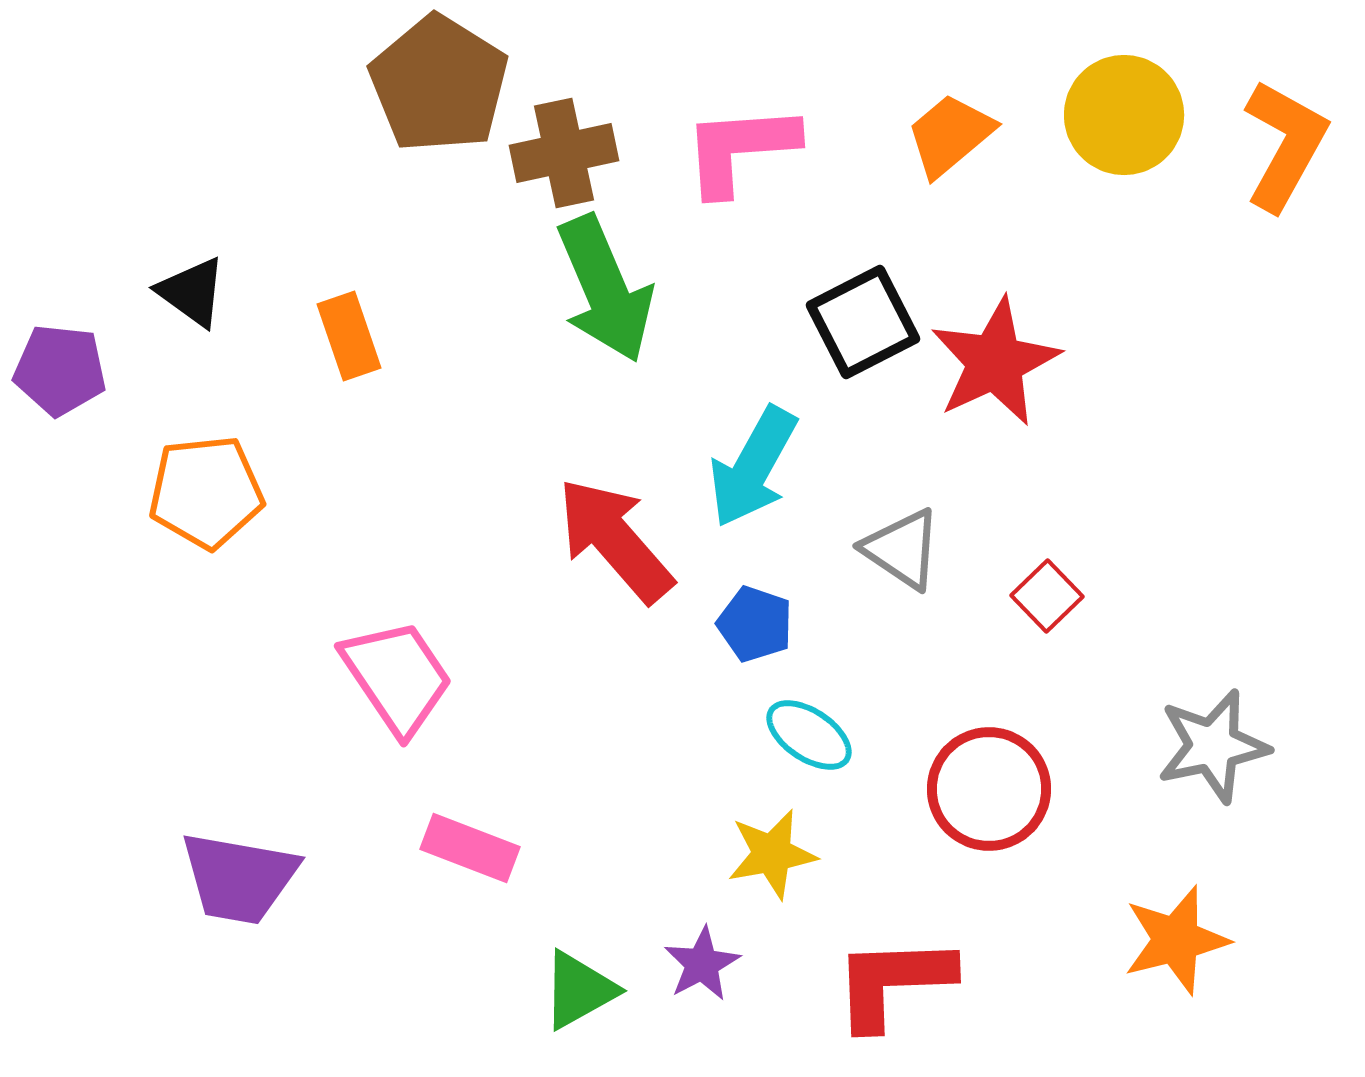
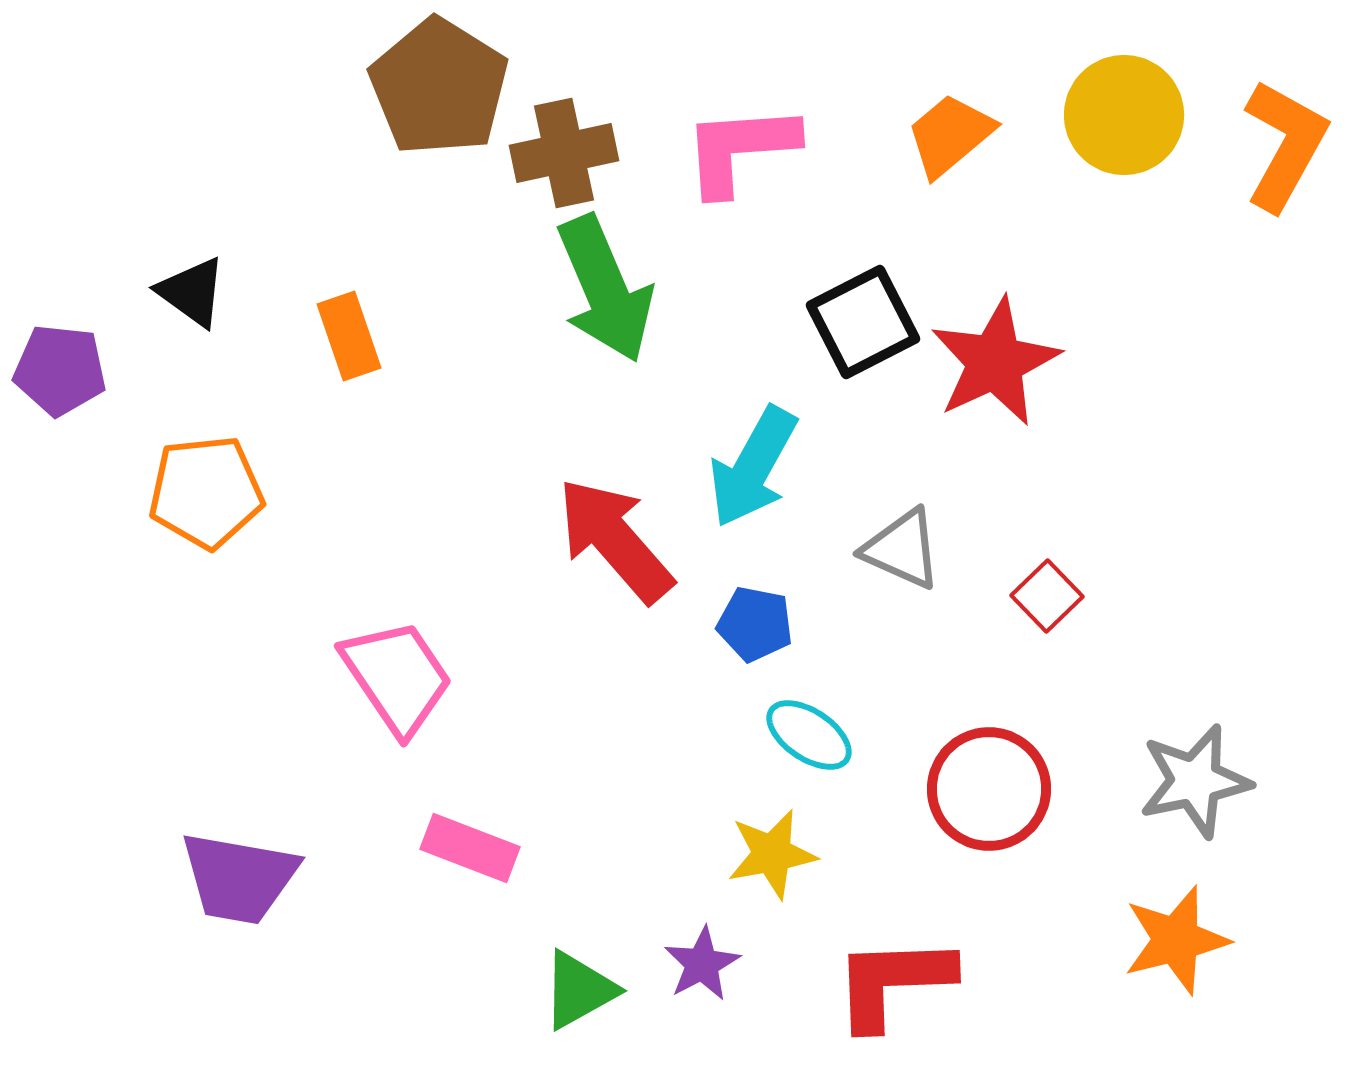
brown pentagon: moved 3 px down
gray triangle: rotated 10 degrees counterclockwise
blue pentagon: rotated 8 degrees counterclockwise
gray star: moved 18 px left, 35 px down
